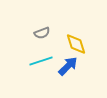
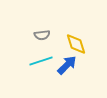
gray semicircle: moved 2 px down; rotated 14 degrees clockwise
blue arrow: moved 1 px left, 1 px up
